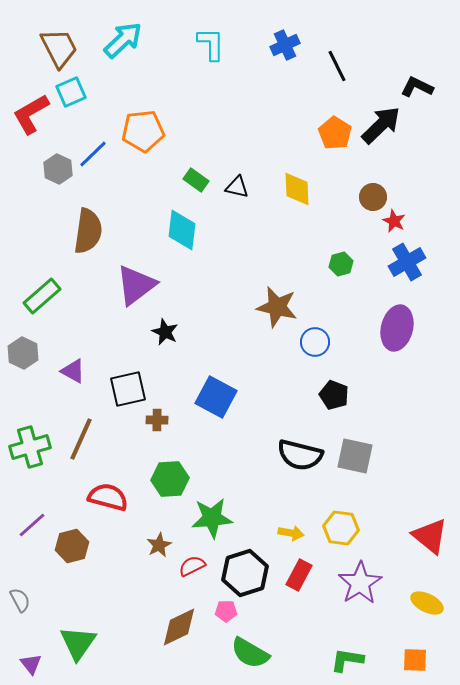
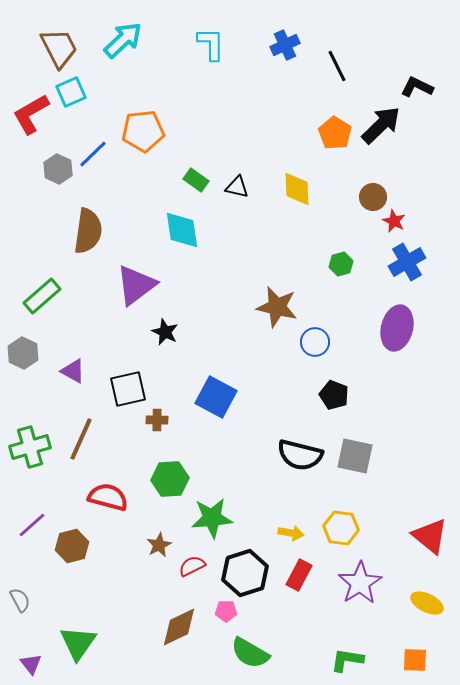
cyan diamond at (182, 230): rotated 15 degrees counterclockwise
